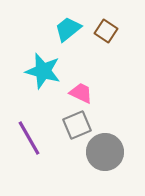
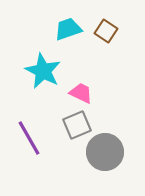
cyan trapezoid: rotated 20 degrees clockwise
cyan star: rotated 12 degrees clockwise
